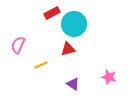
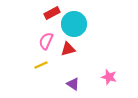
pink semicircle: moved 28 px right, 4 px up
